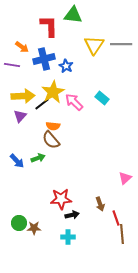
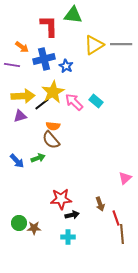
yellow triangle: rotated 25 degrees clockwise
cyan rectangle: moved 6 px left, 3 px down
purple triangle: rotated 32 degrees clockwise
